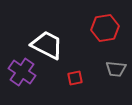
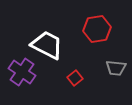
red hexagon: moved 8 px left, 1 px down
gray trapezoid: moved 1 px up
red square: rotated 28 degrees counterclockwise
